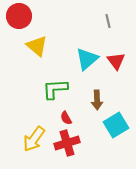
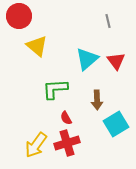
cyan square: moved 1 px up
yellow arrow: moved 2 px right, 6 px down
